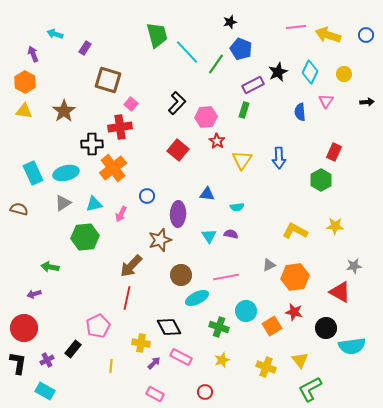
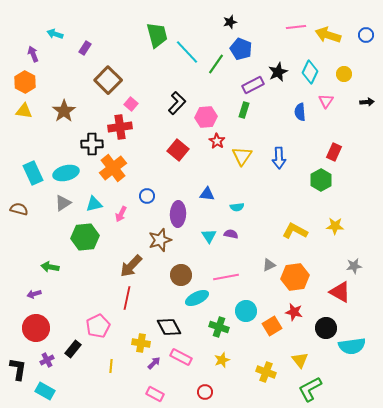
brown square at (108, 80): rotated 28 degrees clockwise
yellow triangle at (242, 160): moved 4 px up
red circle at (24, 328): moved 12 px right
black L-shape at (18, 363): moved 6 px down
yellow cross at (266, 367): moved 5 px down
